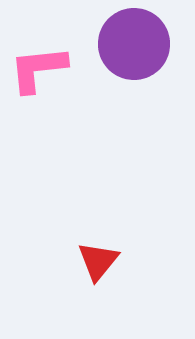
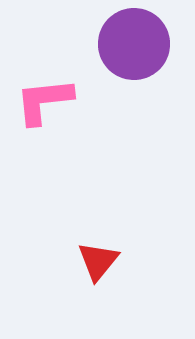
pink L-shape: moved 6 px right, 32 px down
